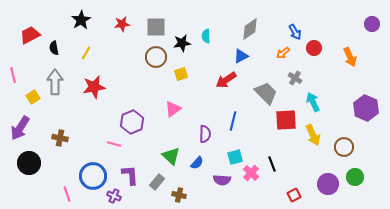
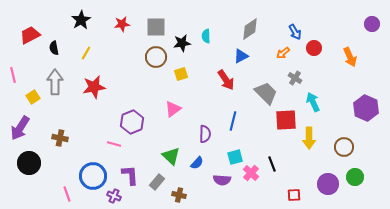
red arrow at (226, 80): rotated 90 degrees counterclockwise
yellow arrow at (313, 135): moved 4 px left, 3 px down; rotated 25 degrees clockwise
red square at (294, 195): rotated 24 degrees clockwise
